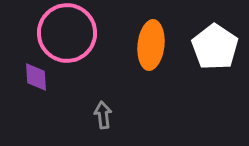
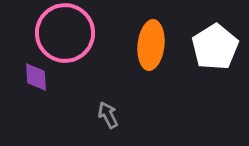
pink circle: moved 2 px left
white pentagon: rotated 6 degrees clockwise
gray arrow: moved 5 px right; rotated 20 degrees counterclockwise
